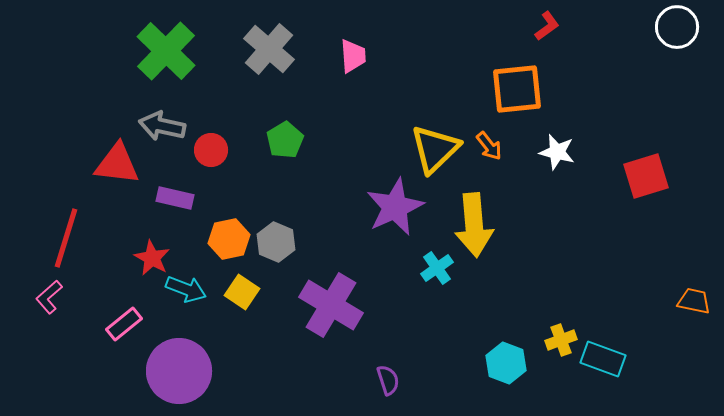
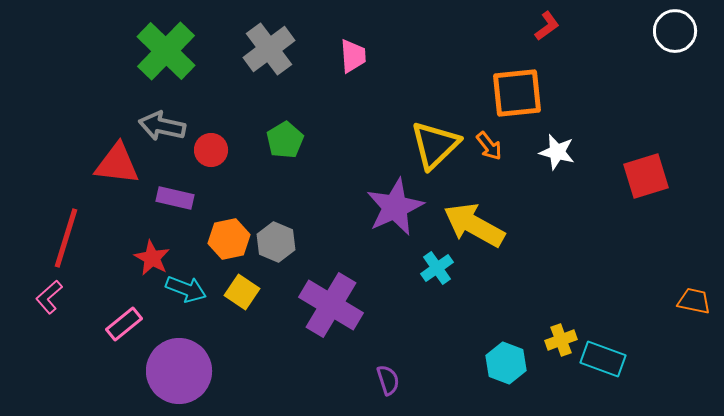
white circle: moved 2 px left, 4 px down
gray cross: rotated 12 degrees clockwise
orange square: moved 4 px down
yellow triangle: moved 4 px up
yellow arrow: rotated 124 degrees clockwise
